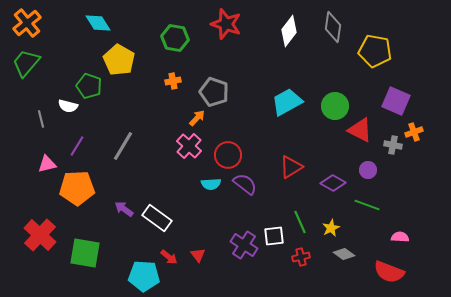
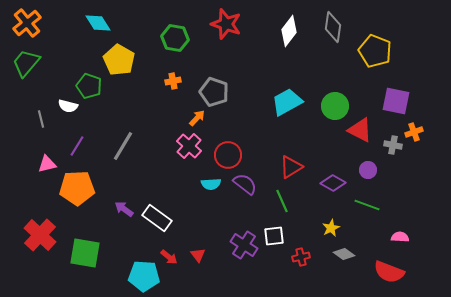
yellow pentagon at (375, 51): rotated 12 degrees clockwise
purple square at (396, 101): rotated 12 degrees counterclockwise
green line at (300, 222): moved 18 px left, 21 px up
